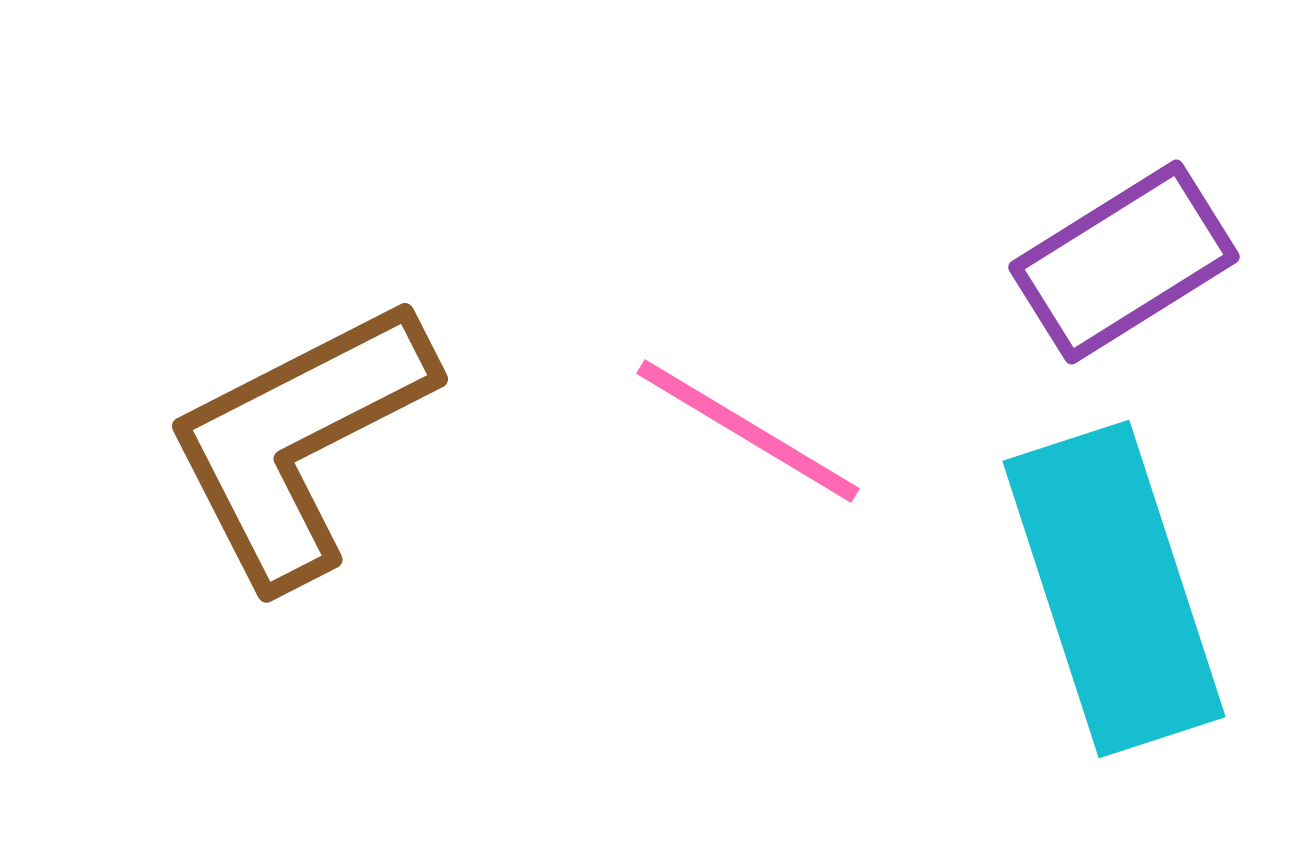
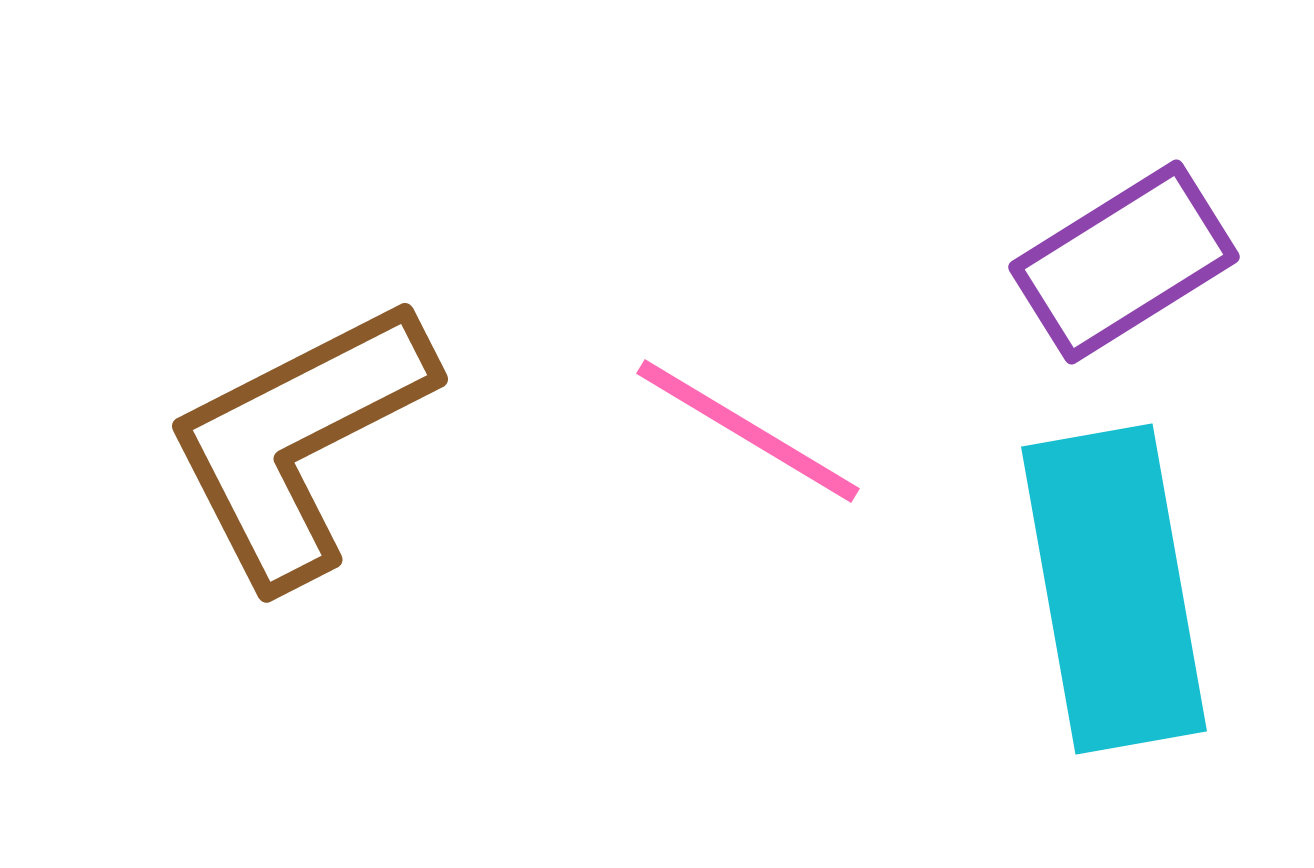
cyan rectangle: rotated 8 degrees clockwise
